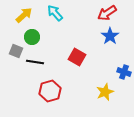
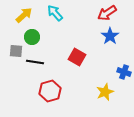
gray square: rotated 16 degrees counterclockwise
